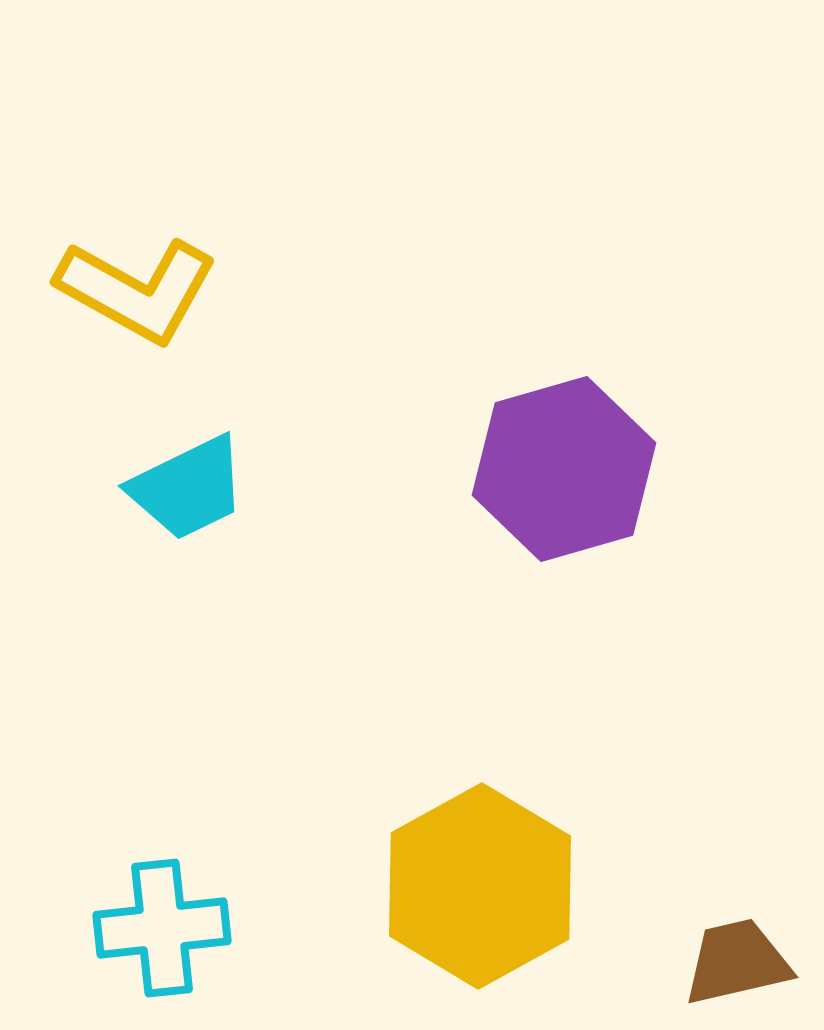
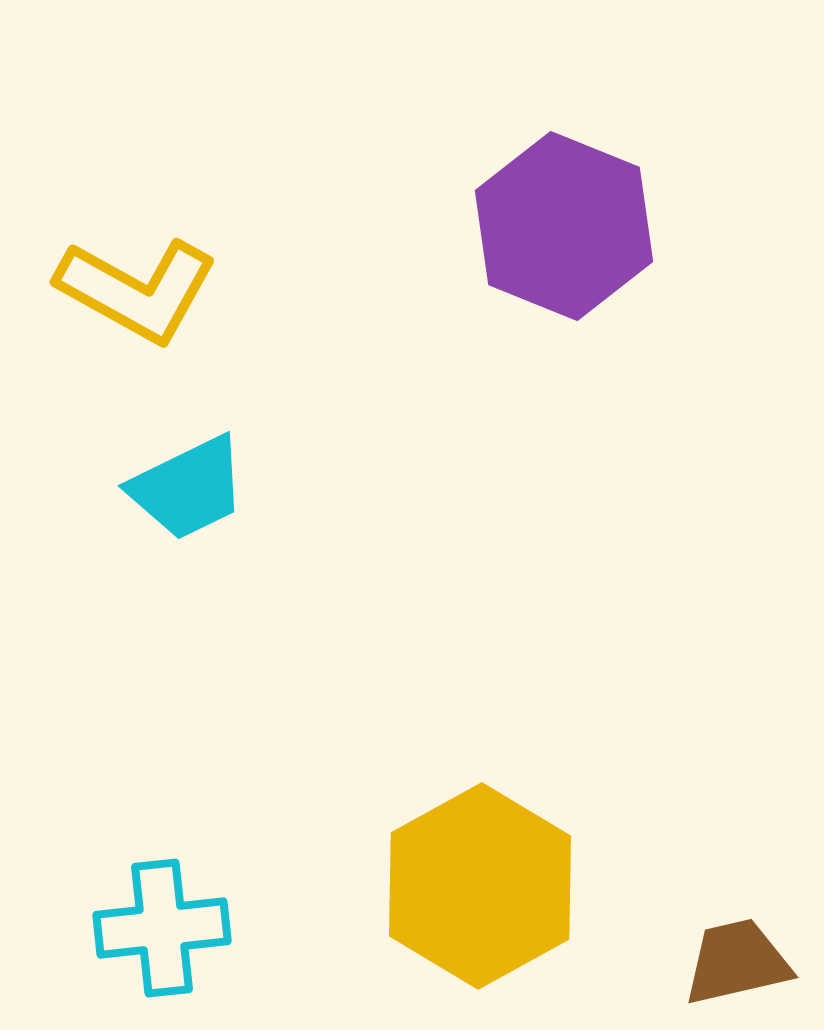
purple hexagon: moved 243 px up; rotated 22 degrees counterclockwise
